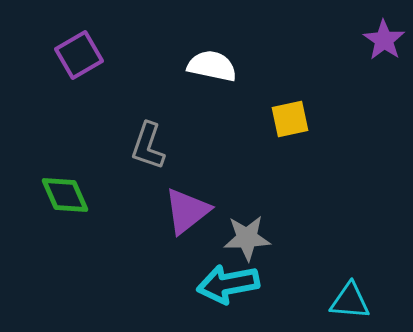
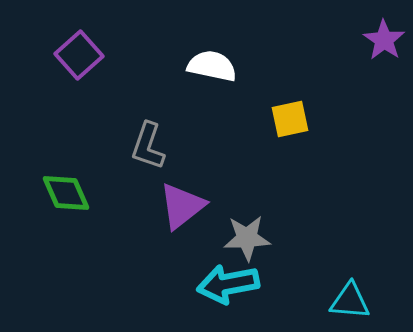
purple square: rotated 12 degrees counterclockwise
green diamond: moved 1 px right, 2 px up
purple triangle: moved 5 px left, 5 px up
